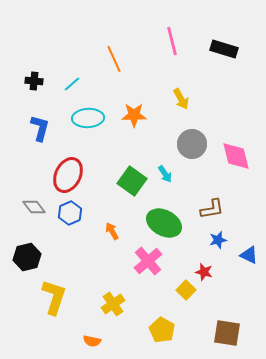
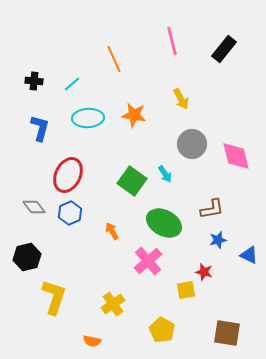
black rectangle: rotated 68 degrees counterclockwise
orange star: rotated 10 degrees clockwise
yellow square: rotated 36 degrees clockwise
